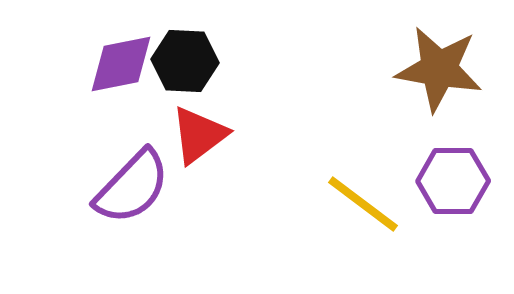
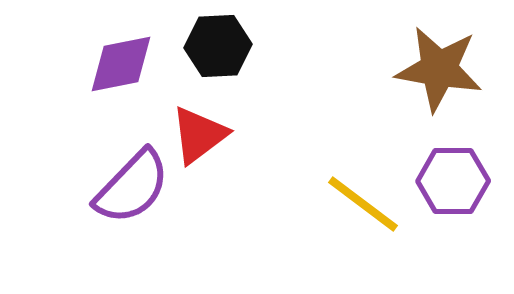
black hexagon: moved 33 px right, 15 px up; rotated 6 degrees counterclockwise
